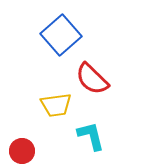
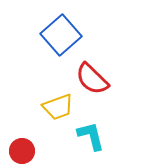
yellow trapezoid: moved 2 px right, 2 px down; rotated 12 degrees counterclockwise
